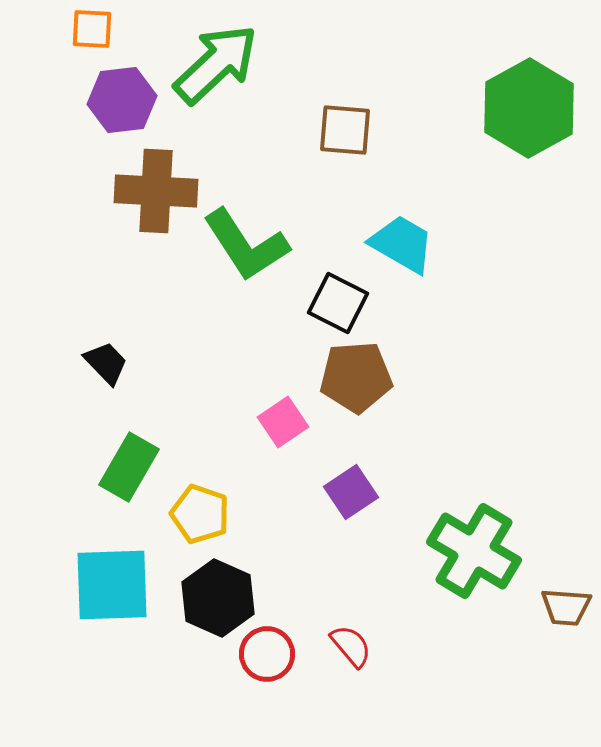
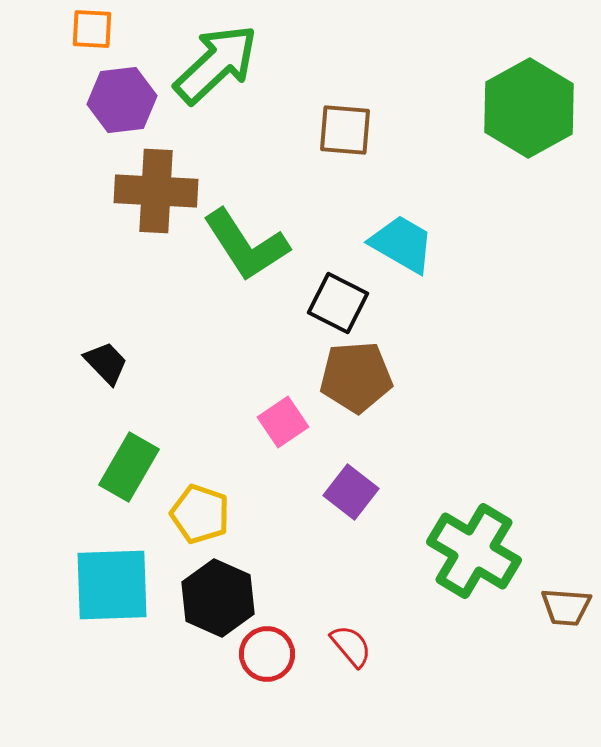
purple square: rotated 18 degrees counterclockwise
